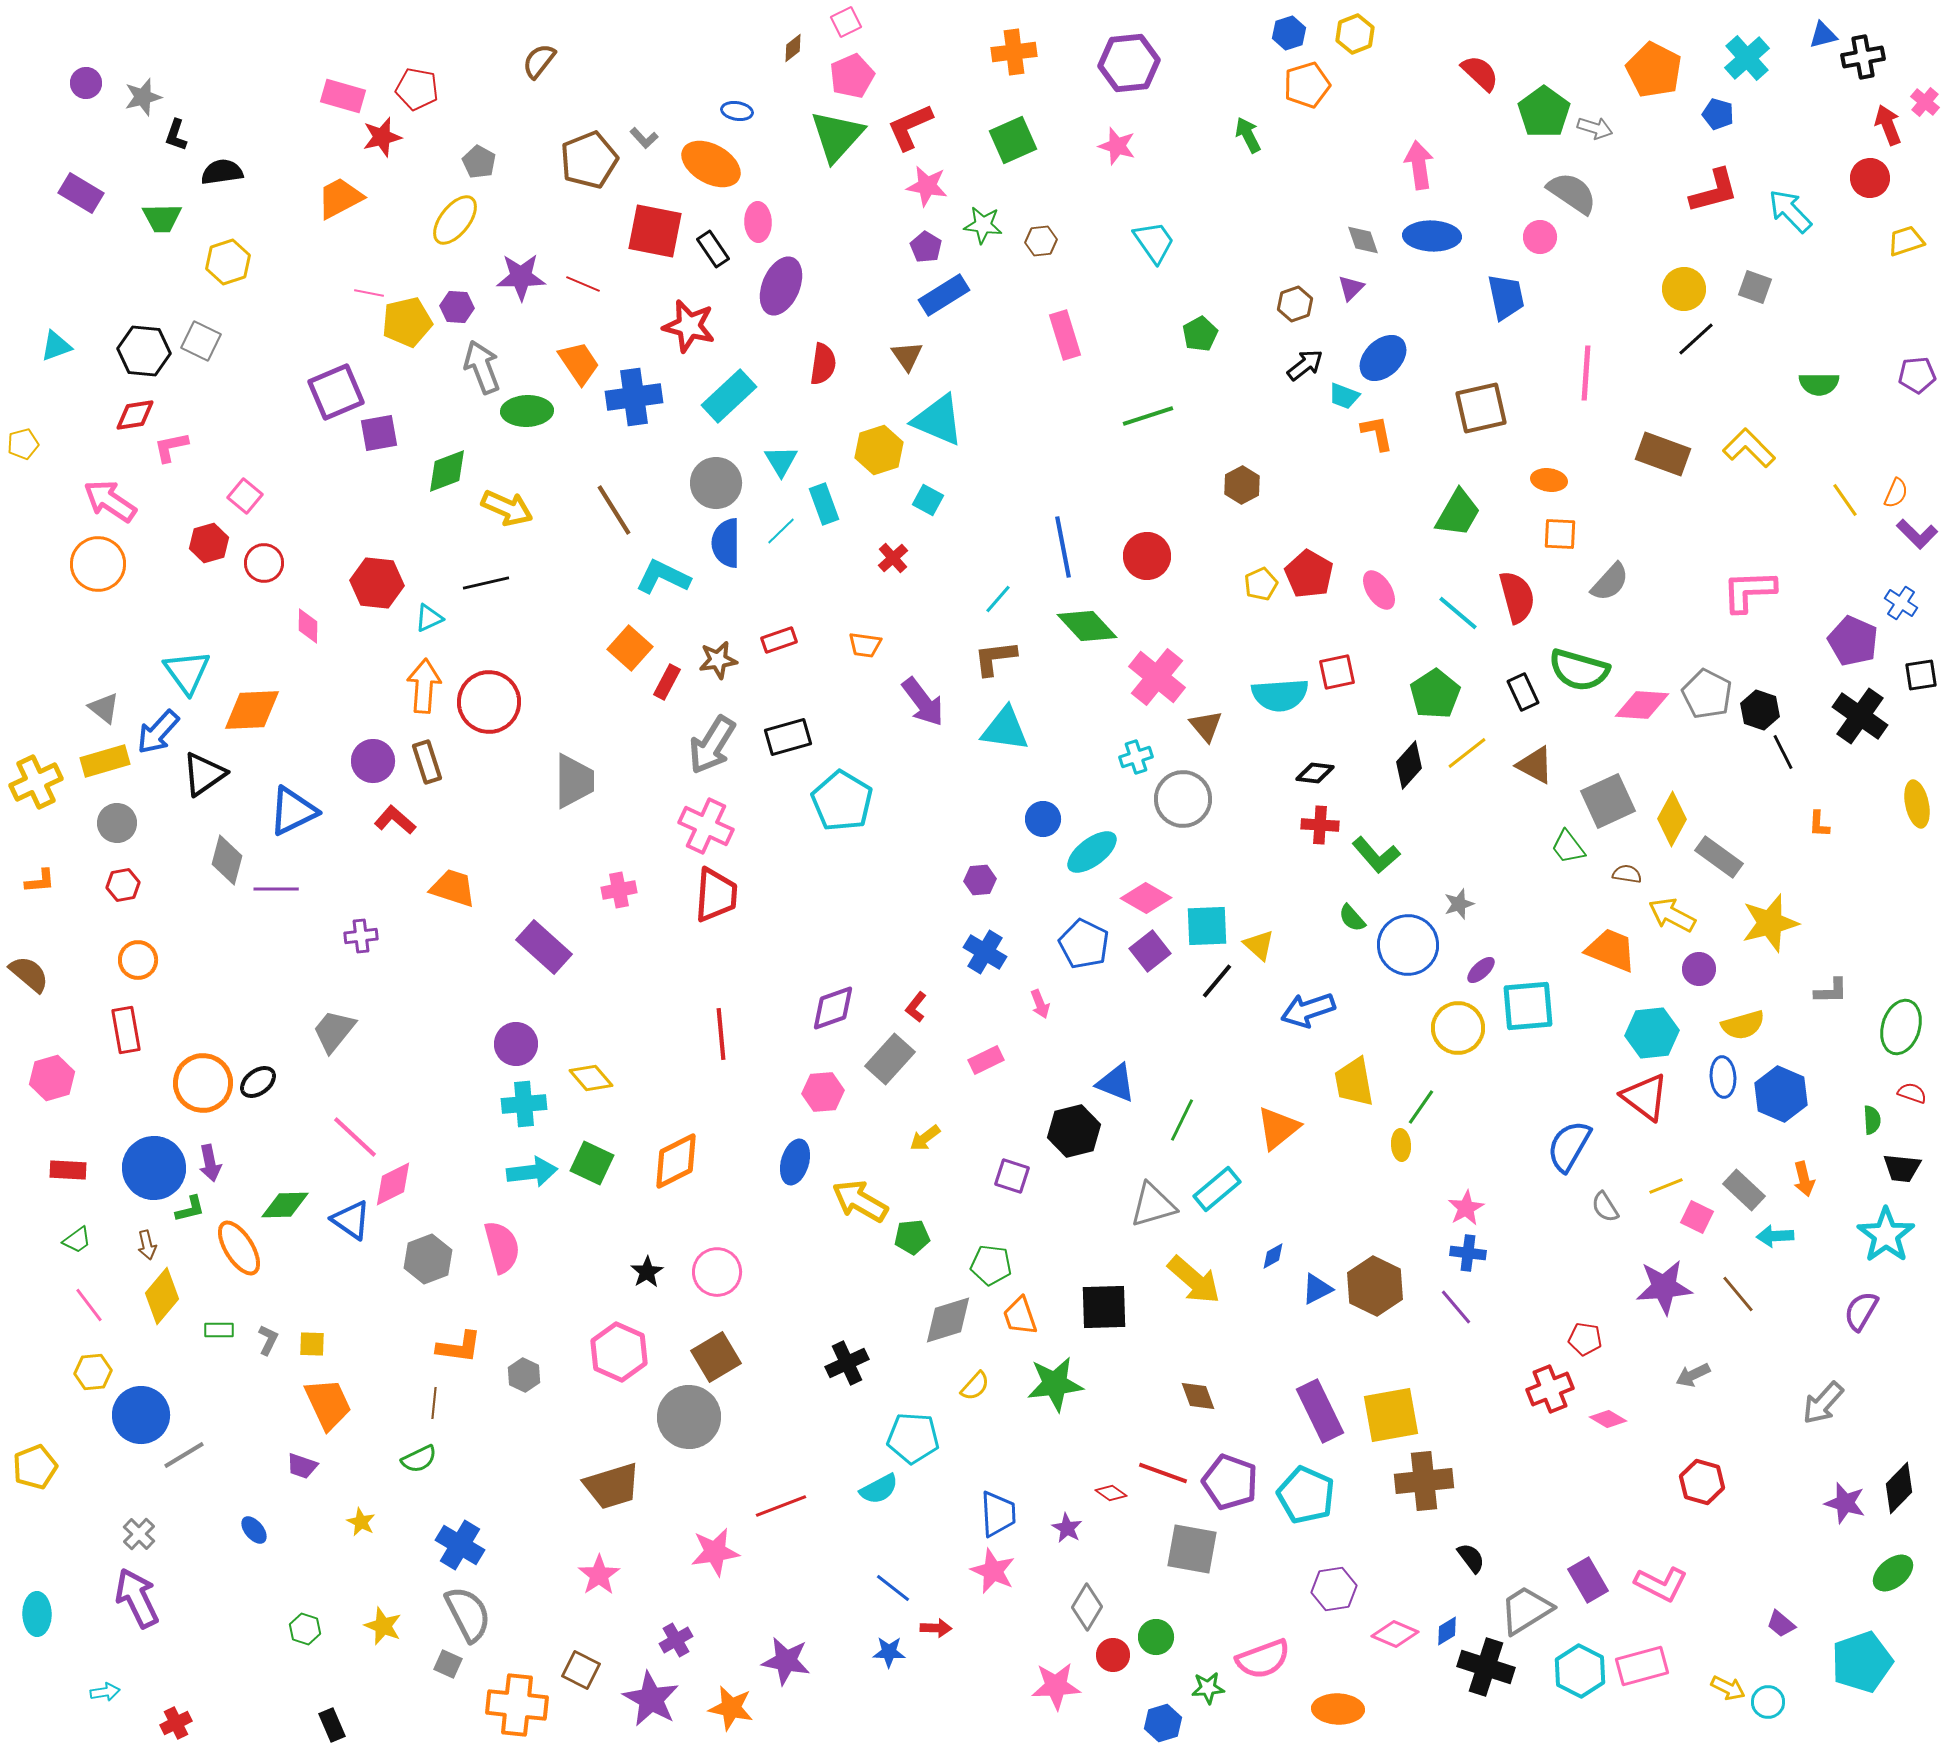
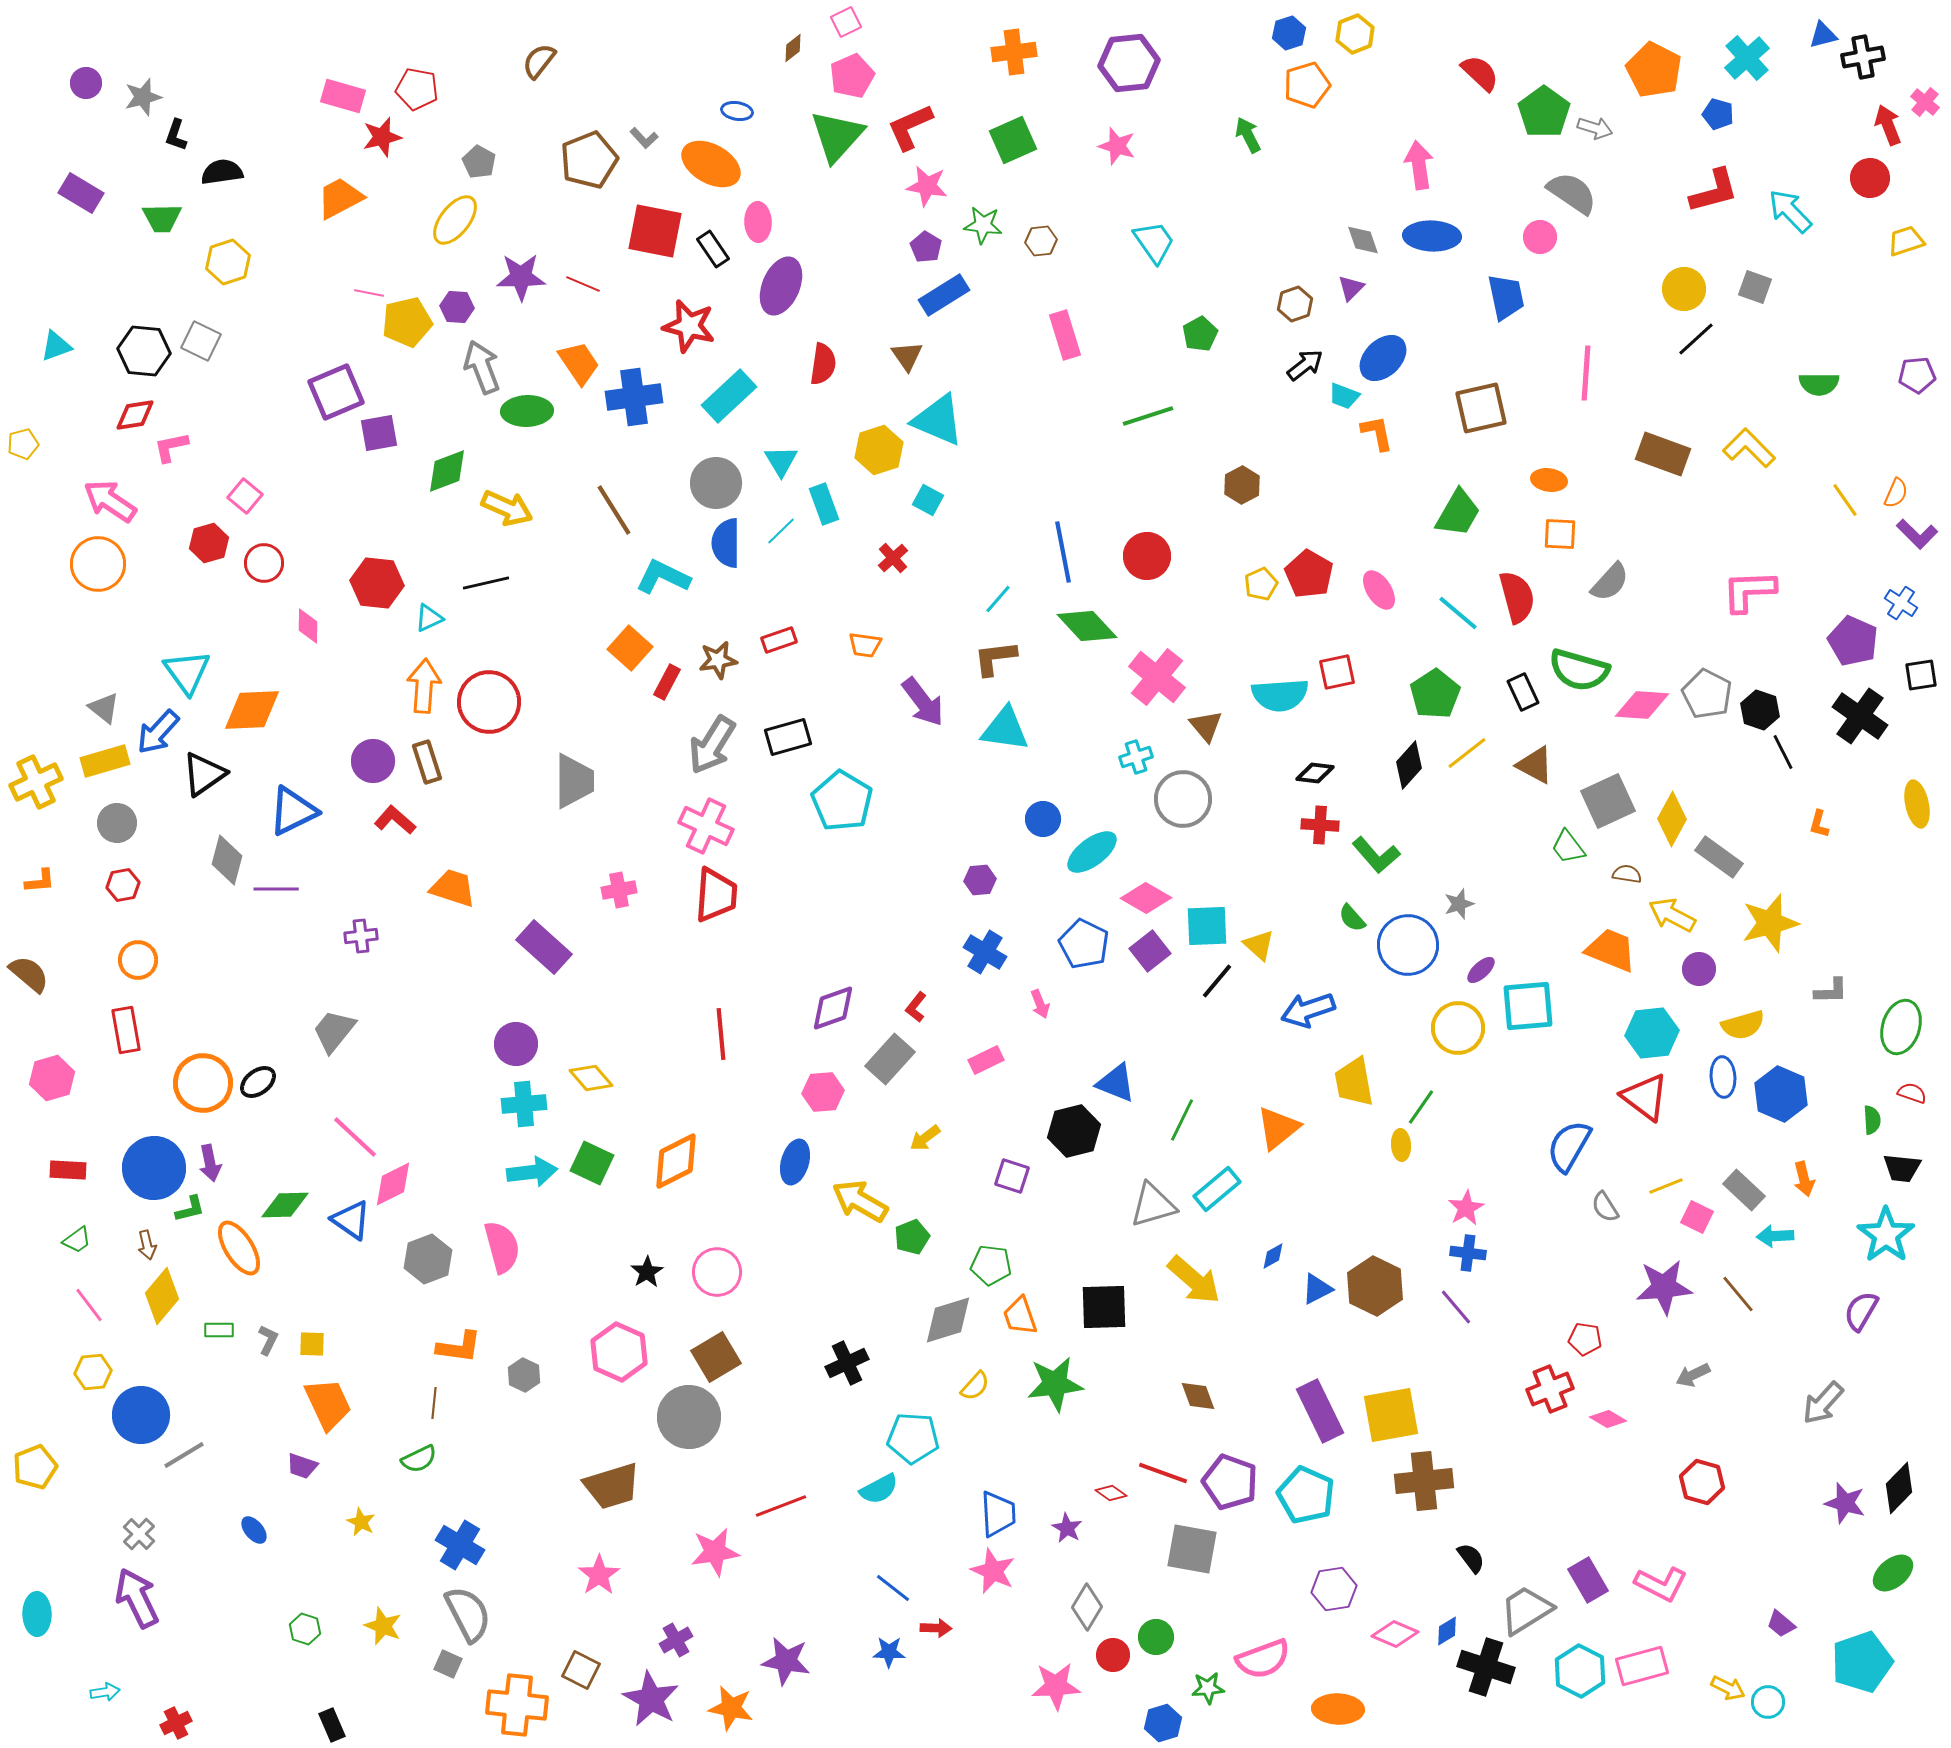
blue line at (1063, 547): moved 5 px down
orange L-shape at (1819, 824): rotated 12 degrees clockwise
green pentagon at (912, 1237): rotated 16 degrees counterclockwise
